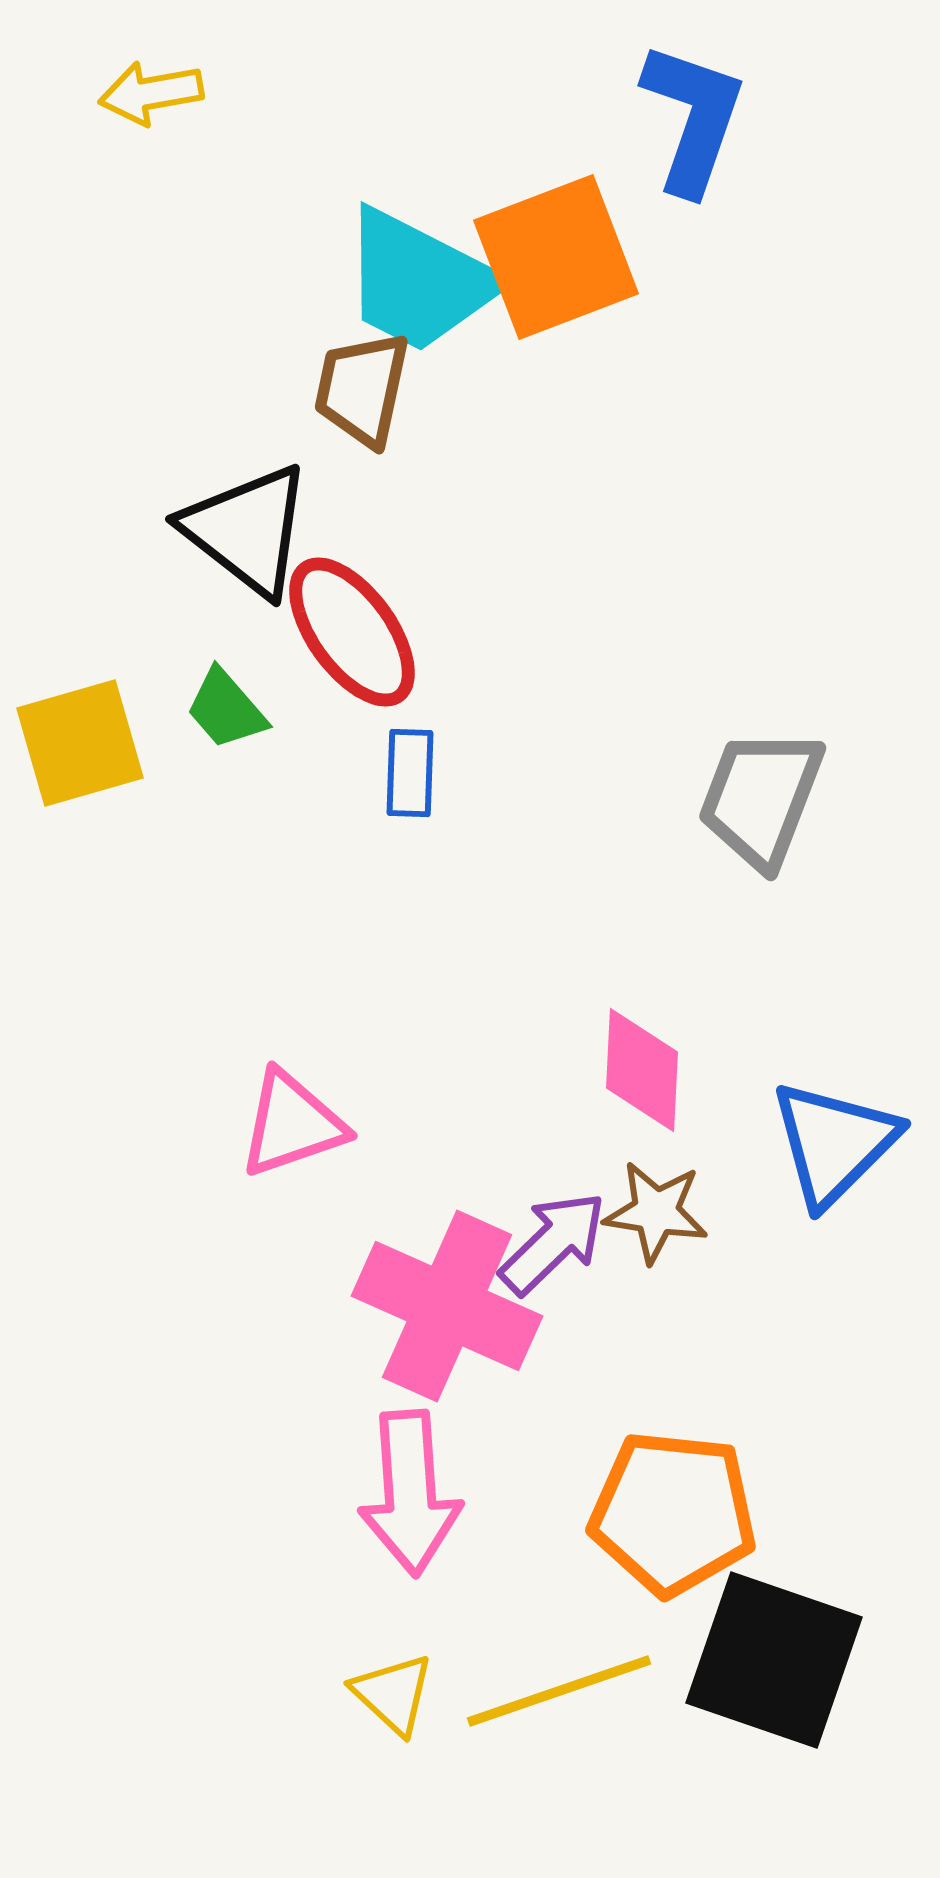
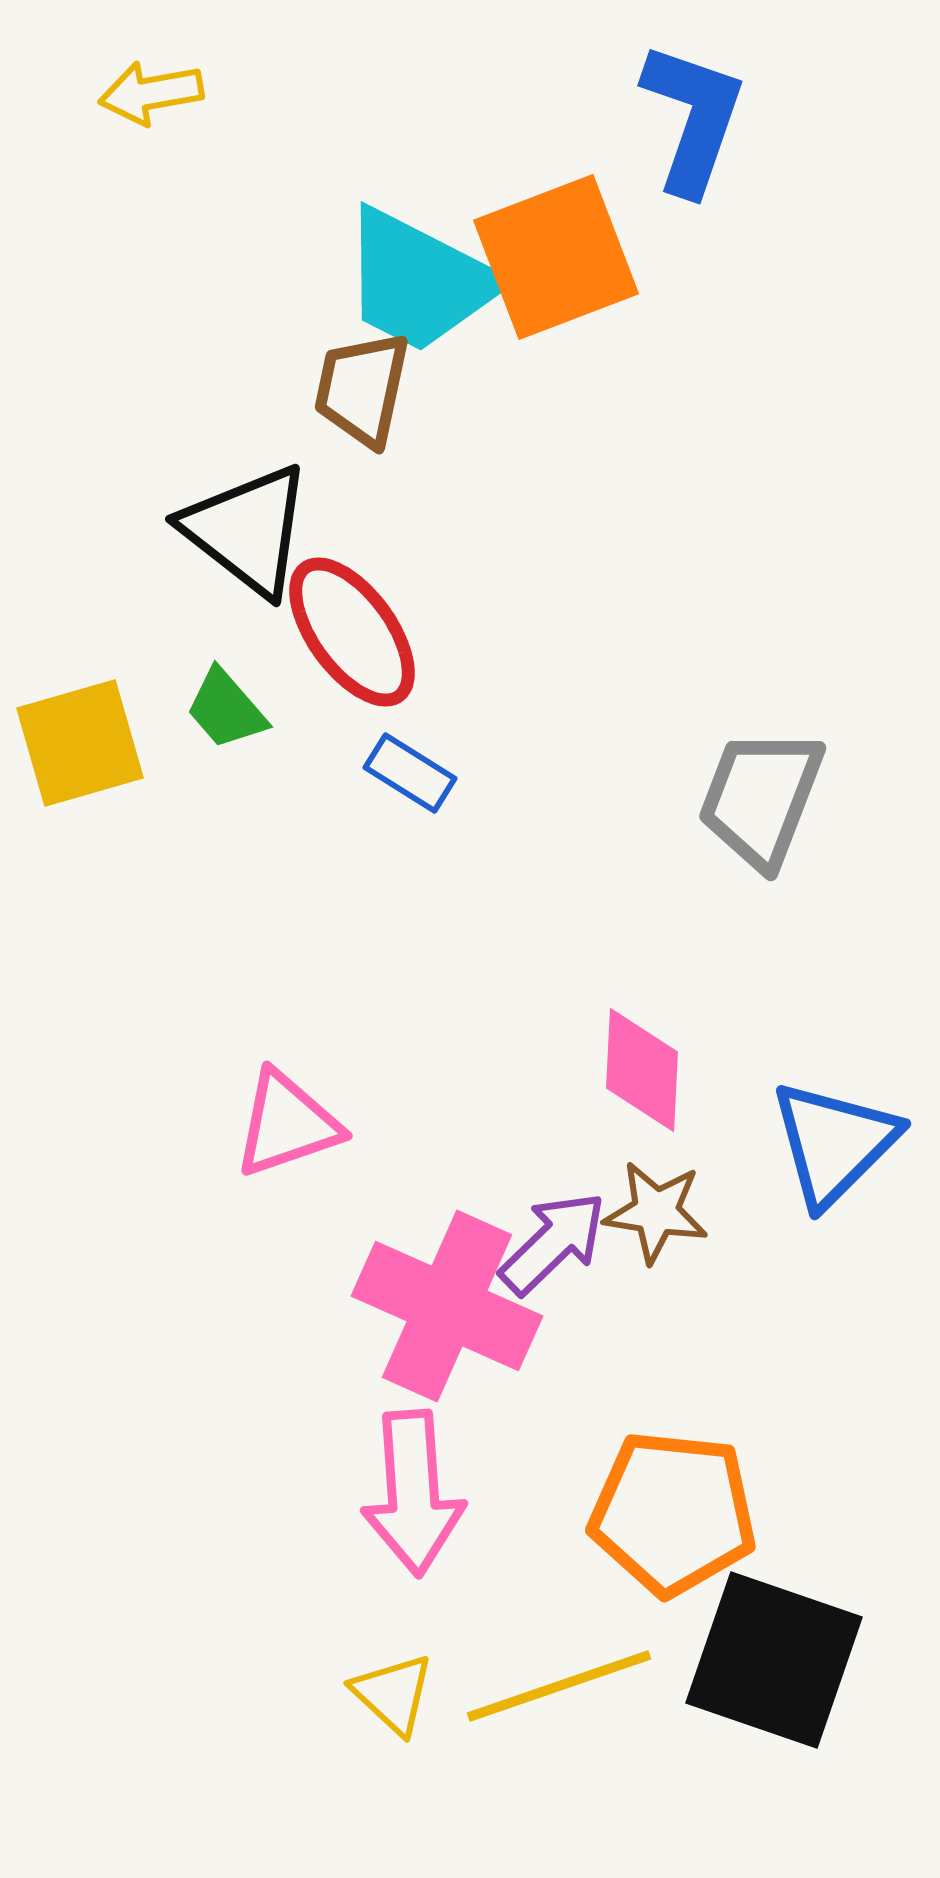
blue rectangle: rotated 60 degrees counterclockwise
pink triangle: moved 5 px left
pink arrow: moved 3 px right
yellow line: moved 5 px up
